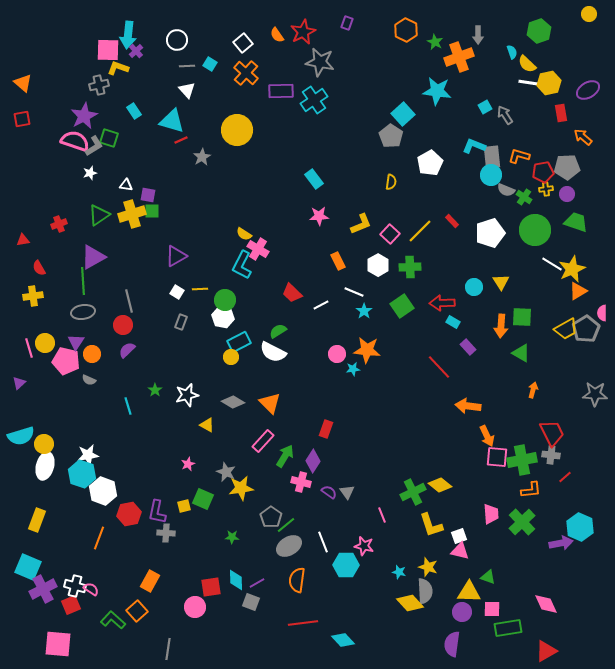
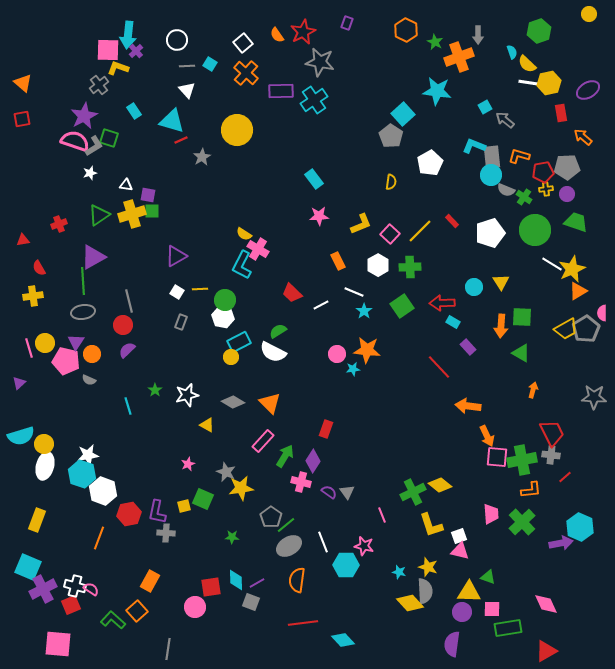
gray cross at (99, 85): rotated 24 degrees counterclockwise
gray arrow at (505, 115): moved 5 px down; rotated 18 degrees counterclockwise
gray star at (595, 394): moved 1 px left, 3 px down
